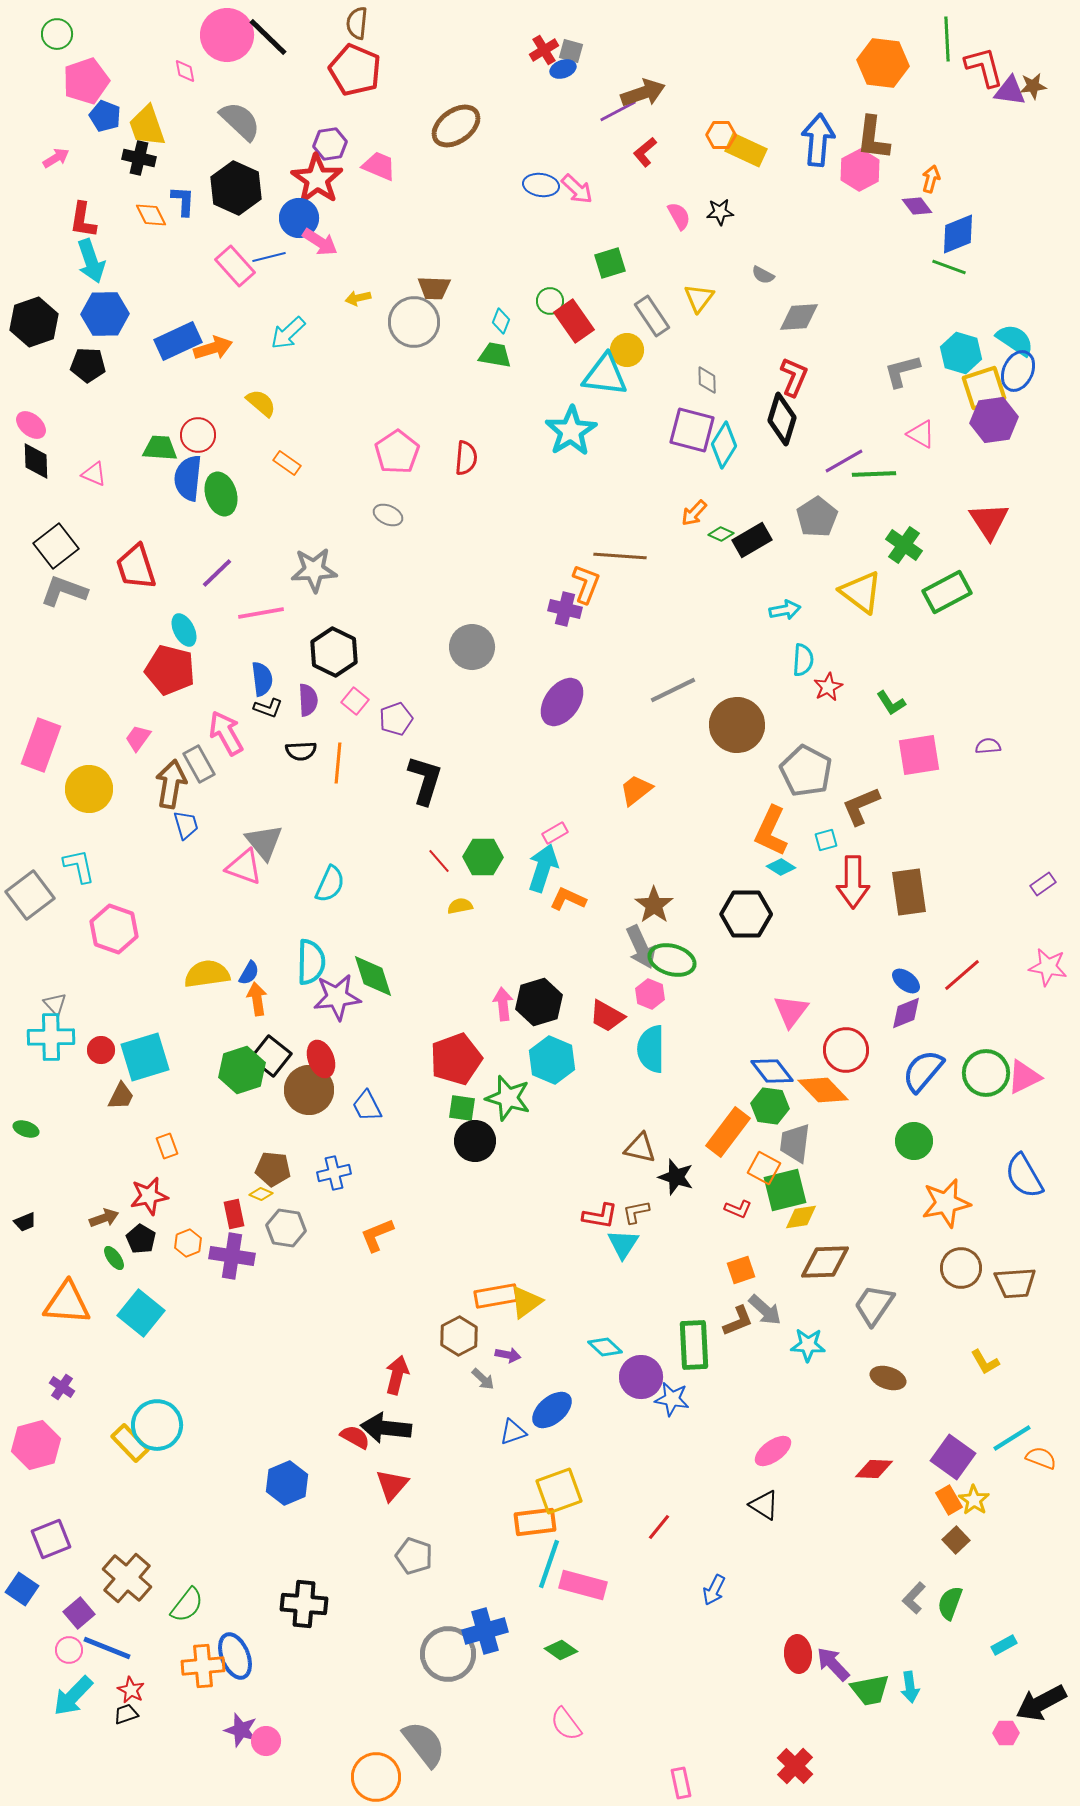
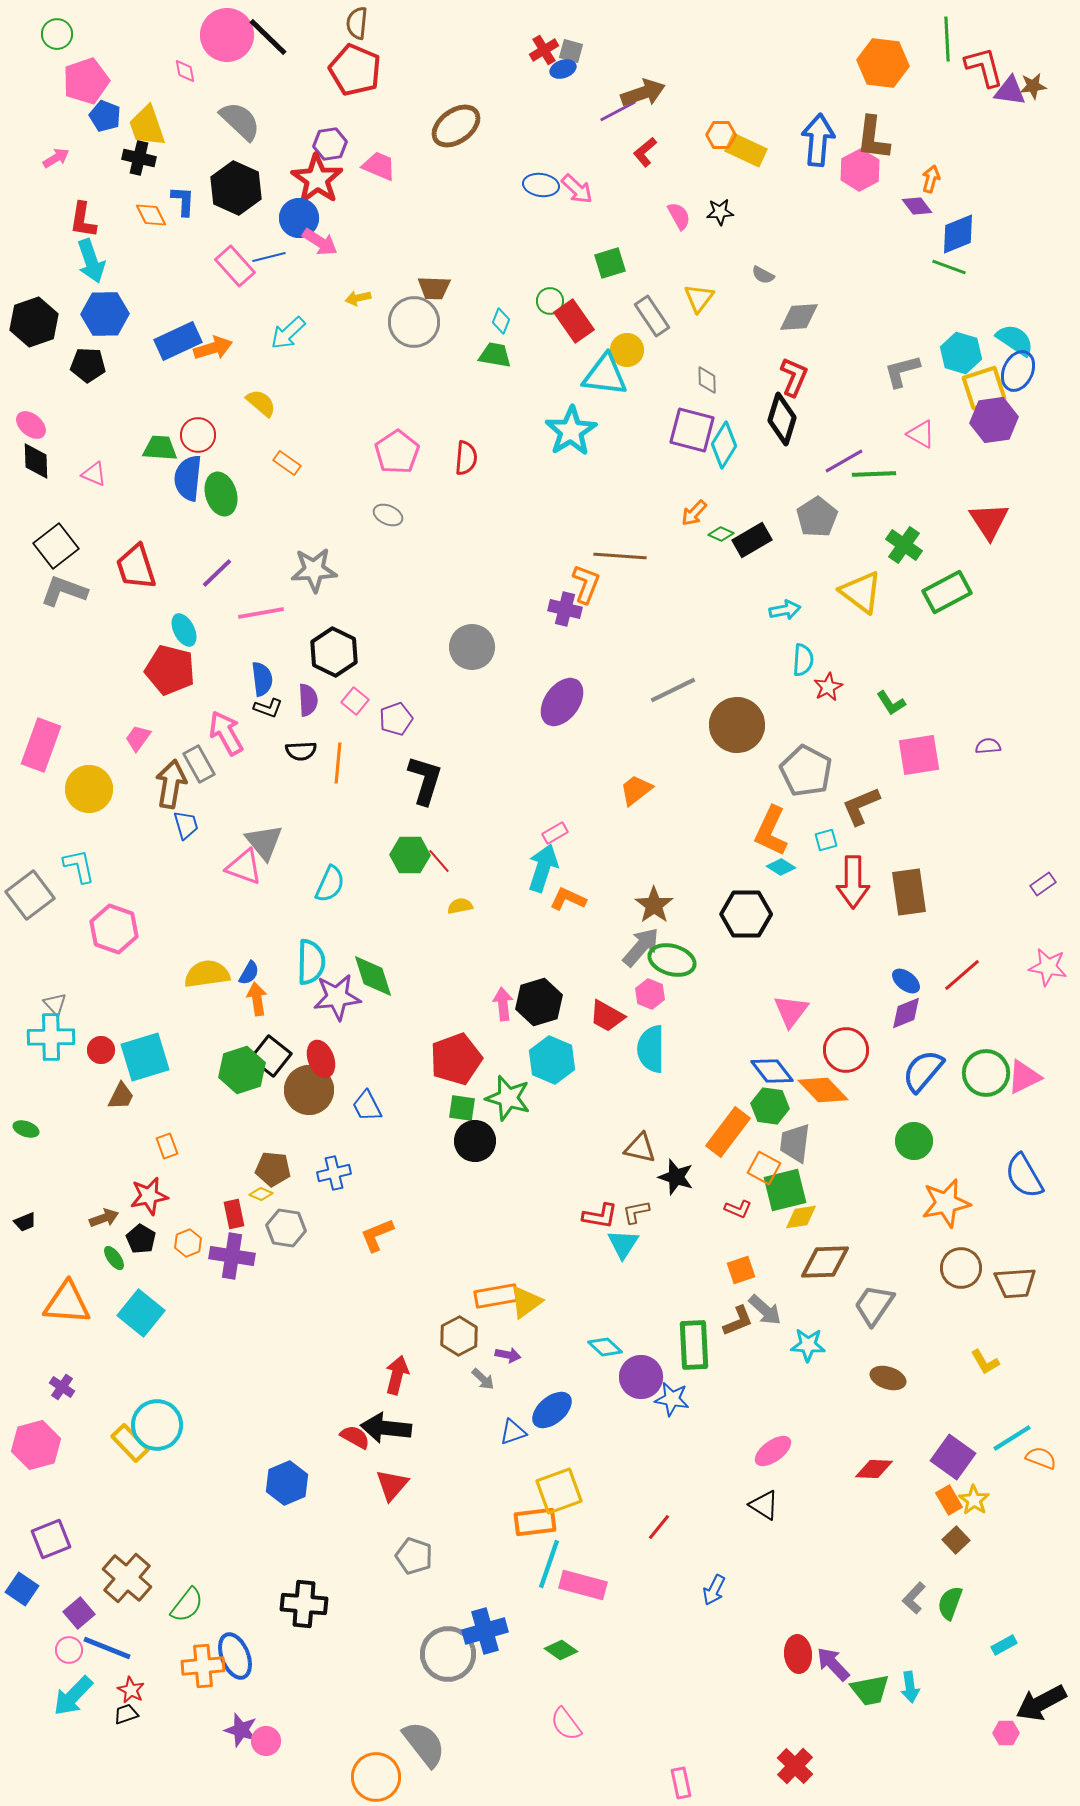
green hexagon at (483, 857): moved 73 px left, 2 px up
gray arrow at (641, 947): rotated 114 degrees counterclockwise
